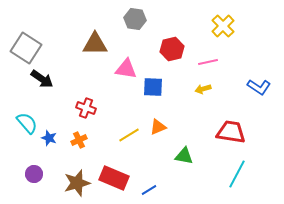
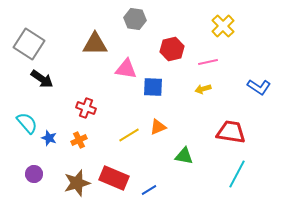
gray square: moved 3 px right, 4 px up
